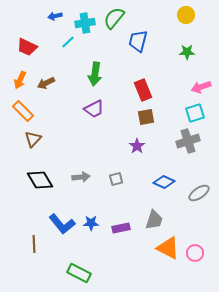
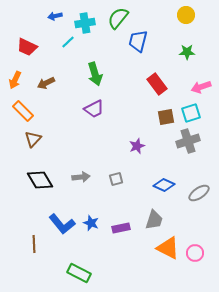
green semicircle: moved 4 px right
green arrow: rotated 25 degrees counterclockwise
orange arrow: moved 5 px left
red rectangle: moved 14 px right, 6 px up; rotated 15 degrees counterclockwise
cyan square: moved 4 px left
brown square: moved 20 px right
purple star: rotated 14 degrees clockwise
blue diamond: moved 3 px down
blue star: rotated 21 degrees clockwise
